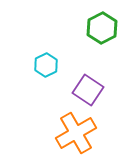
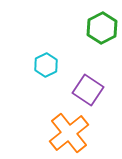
orange cross: moved 7 px left; rotated 9 degrees counterclockwise
